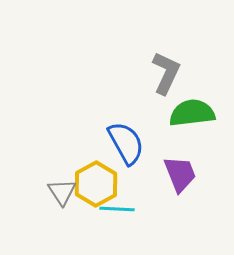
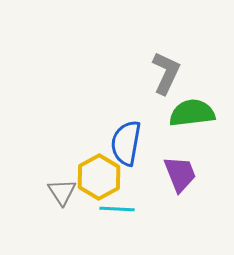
blue semicircle: rotated 141 degrees counterclockwise
yellow hexagon: moved 3 px right, 7 px up
